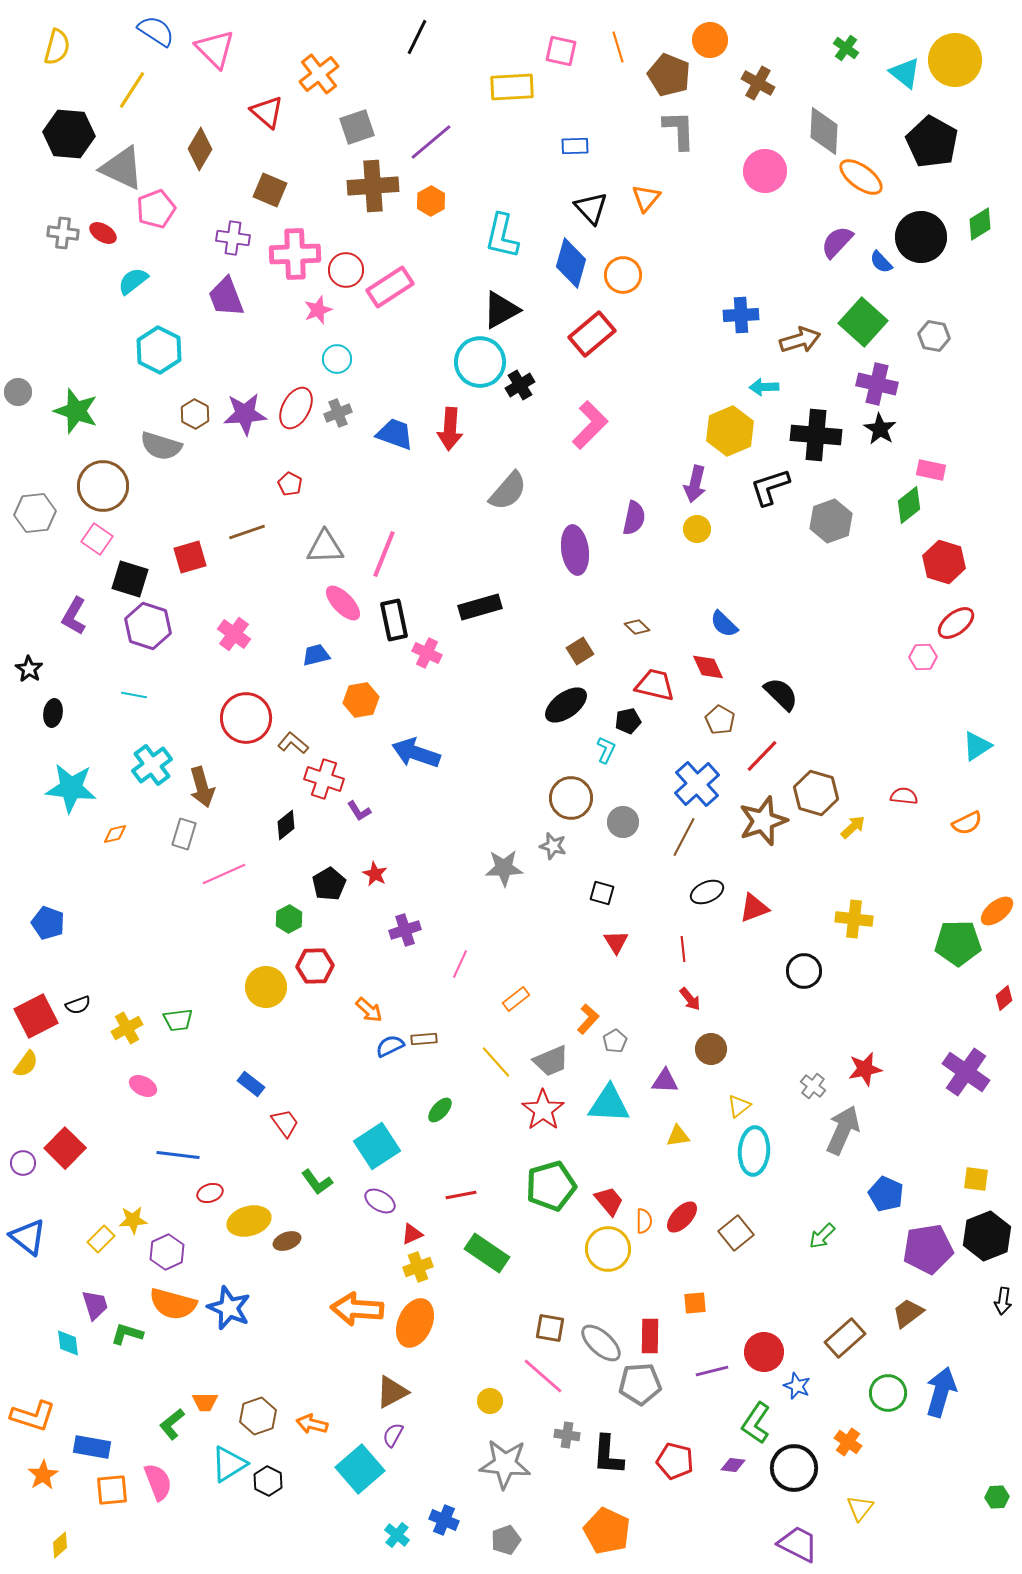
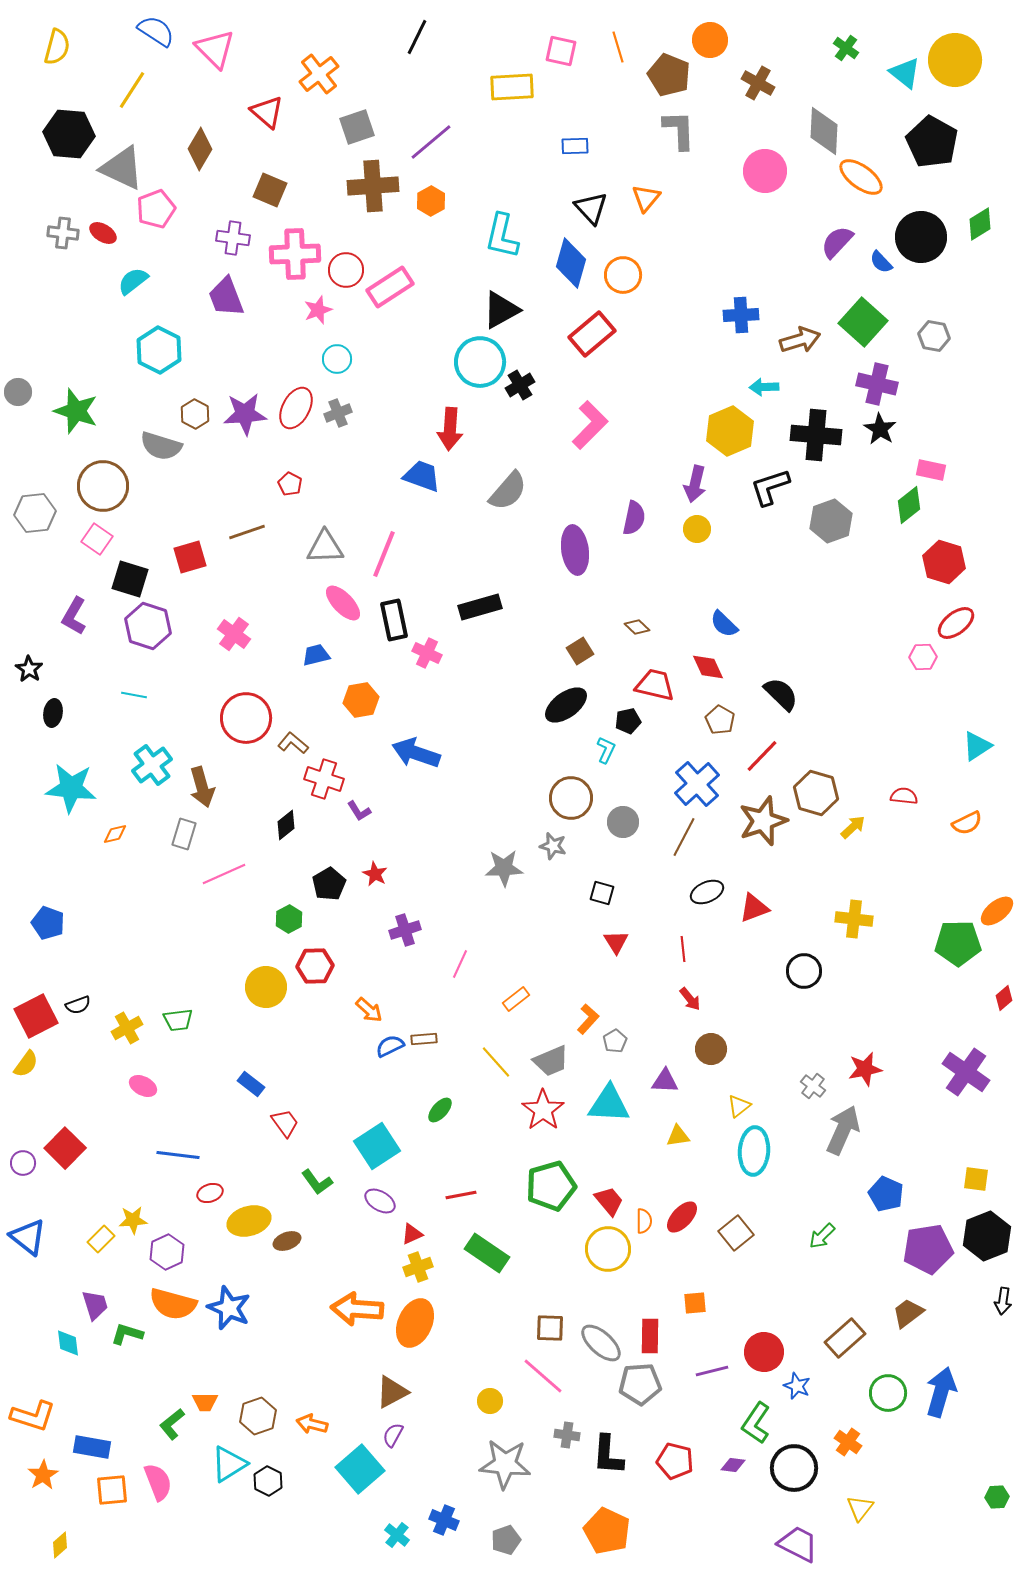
blue trapezoid at (395, 434): moved 27 px right, 42 px down
brown square at (550, 1328): rotated 8 degrees counterclockwise
